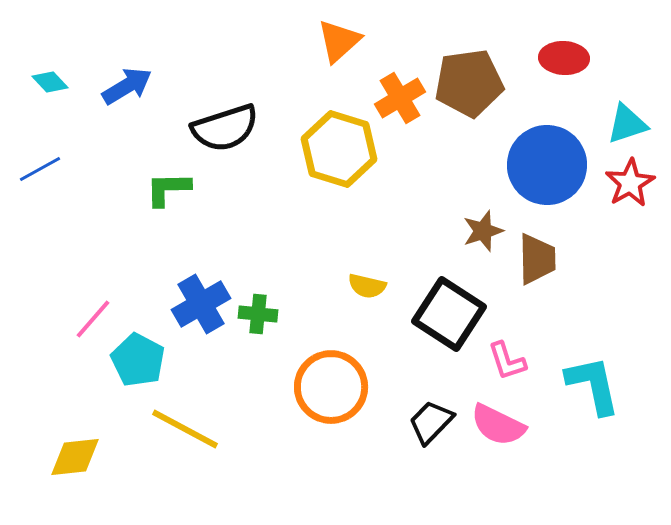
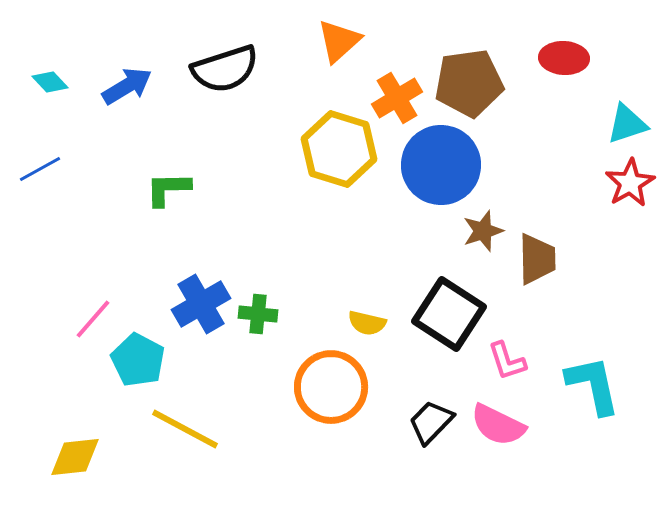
orange cross: moved 3 px left
black semicircle: moved 59 px up
blue circle: moved 106 px left
yellow semicircle: moved 37 px down
